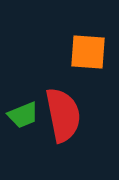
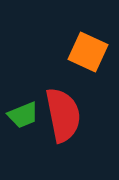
orange square: rotated 21 degrees clockwise
